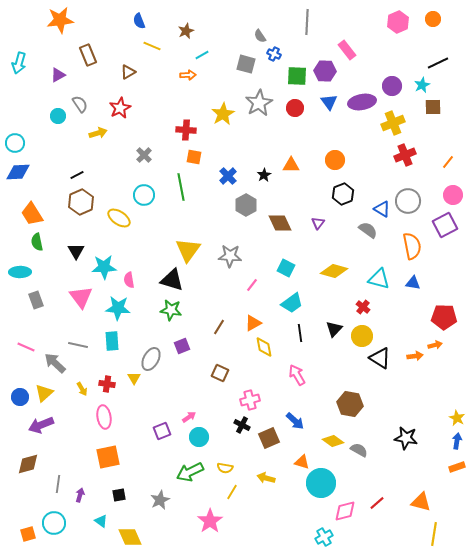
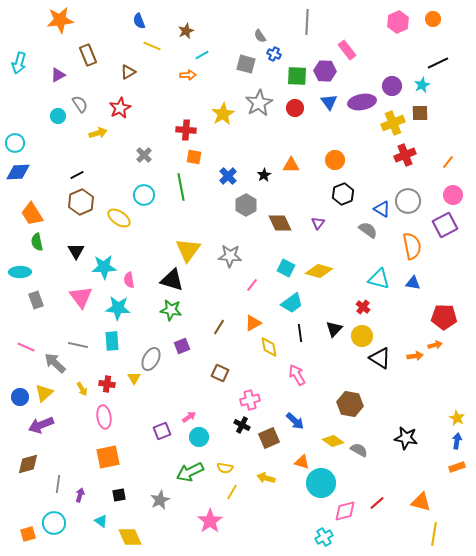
brown square at (433, 107): moved 13 px left, 6 px down
yellow diamond at (334, 271): moved 15 px left
yellow diamond at (264, 347): moved 5 px right
